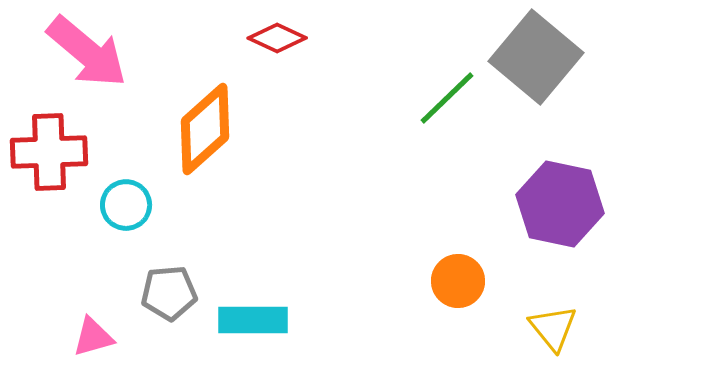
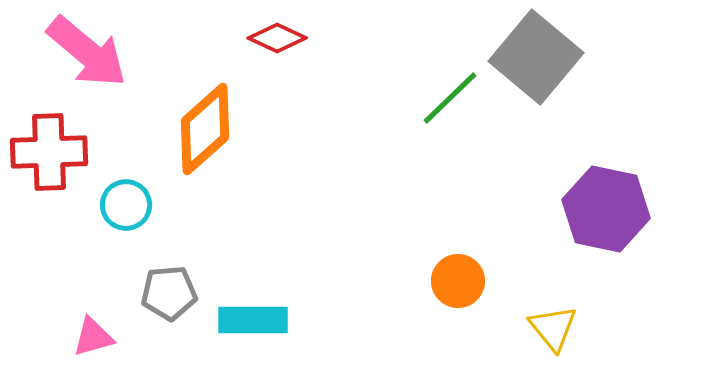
green line: moved 3 px right
purple hexagon: moved 46 px right, 5 px down
